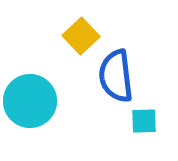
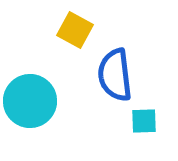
yellow square: moved 6 px left, 6 px up; rotated 18 degrees counterclockwise
blue semicircle: moved 1 px left, 1 px up
